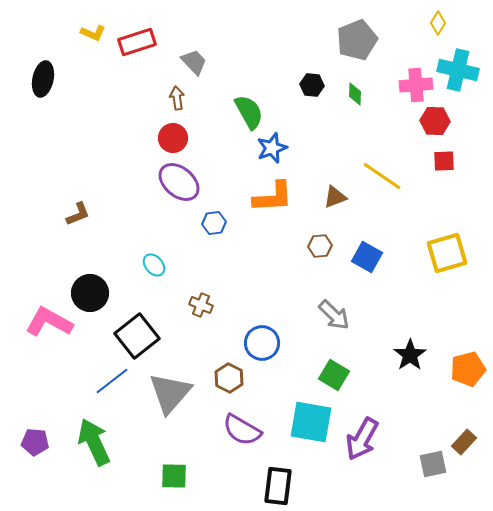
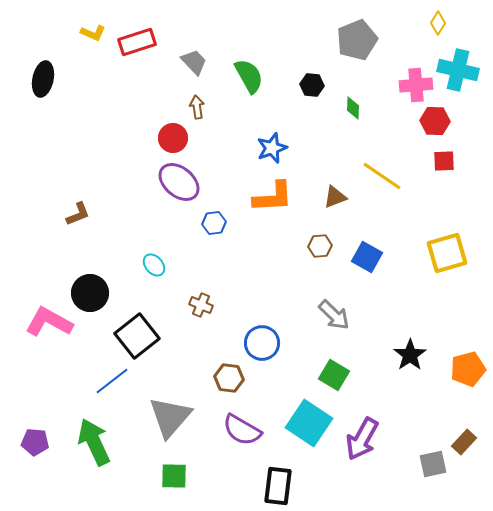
green diamond at (355, 94): moved 2 px left, 14 px down
brown arrow at (177, 98): moved 20 px right, 9 px down
green semicircle at (249, 112): moved 36 px up
brown hexagon at (229, 378): rotated 20 degrees counterclockwise
gray triangle at (170, 393): moved 24 px down
cyan square at (311, 422): moved 2 px left, 1 px down; rotated 24 degrees clockwise
